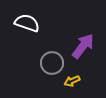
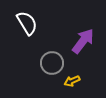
white semicircle: rotated 40 degrees clockwise
purple arrow: moved 5 px up
